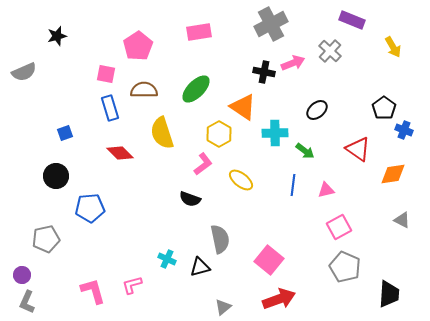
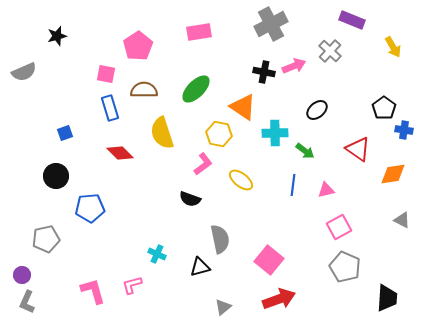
pink arrow at (293, 63): moved 1 px right, 3 px down
blue cross at (404, 130): rotated 12 degrees counterclockwise
yellow hexagon at (219, 134): rotated 20 degrees counterclockwise
cyan cross at (167, 259): moved 10 px left, 5 px up
black trapezoid at (389, 294): moved 2 px left, 4 px down
